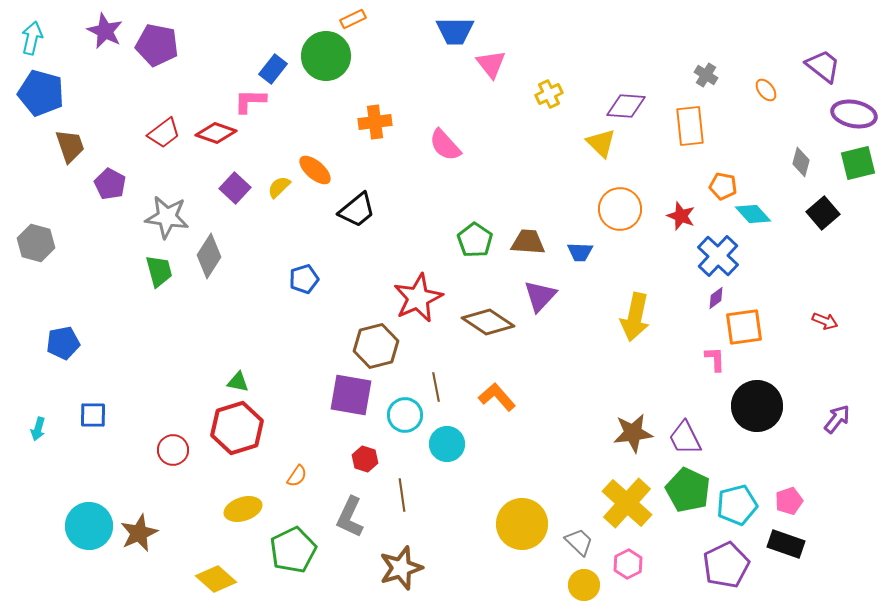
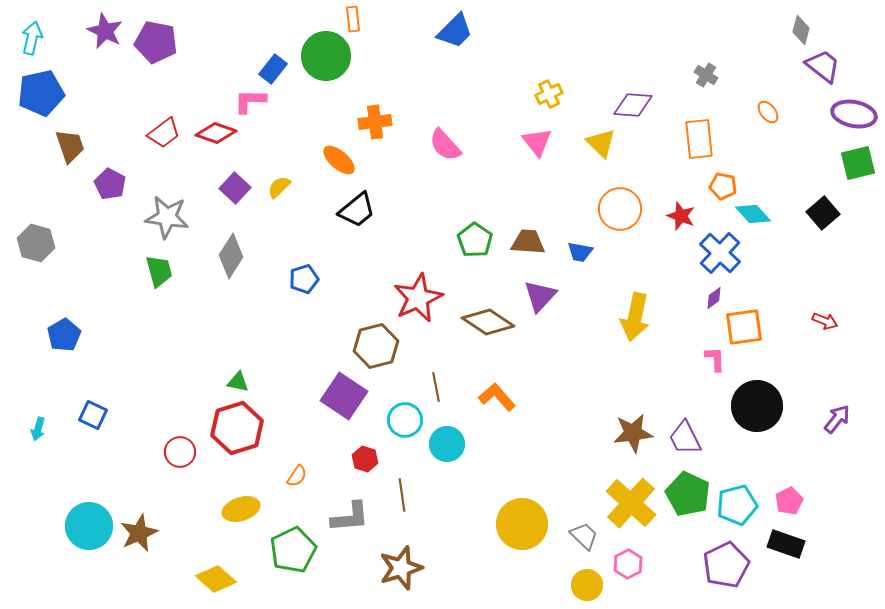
orange rectangle at (353, 19): rotated 70 degrees counterclockwise
blue trapezoid at (455, 31): rotated 45 degrees counterclockwise
purple pentagon at (157, 45): moved 1 px left, 3 px up
pink triangle at (491, 64): moved 46 px right, 78 px down
orange ellipse at (766, 90): moved 2 px right, 22 px down
blue pentagon at (41, 93): rotated 27 degrees counterclockwise
purple diamond at (626, 106): moved 7 px right, 1 px up
orange rectangle at (690, 126): moved 9 px right, 13 px down
gray diamond at (801, 162): moved 132 px up
orange ellipse at (315, 170): moved 24 px right, 10 px up
blue trapezoid at (580, 252): rotated 8 degrees clockwise
gray diamond at (209, 256): moved 22 px right
blue cross at (718, 256): moved 2 px right, 3 px up
purple diamond at (716, 298): moved 2 px left
blue pentagon at (63, 343): moved 1 px right, 8 px up; rotated 20 degrees counterclockwise
purple square at (351, 395): moved 7 px left, 1 px down; rotated 24 degrees clockwise
blue square at (93, 415): rotated 24 degrees clockwise
cyan circle at (405, 415): moved 5 px down
red circle at (173, 450): moved 7 px right, 2 px down
green pentagon at (688, 490): moved 4 px down
pink pentagon at (789, 501): rotated 8 degrees counterclockwise
yellow cross at (627, 503): moved 4 px right
yellow ellipse at (243, 509): moved 2 px left
gray L-shape at (350, 517): rotated 120 degrees counterclockwise
gray trapezoid at (579, 542): moved 5 px right, 6 px up
yellow circle at (584, 585): moved 3 px right
